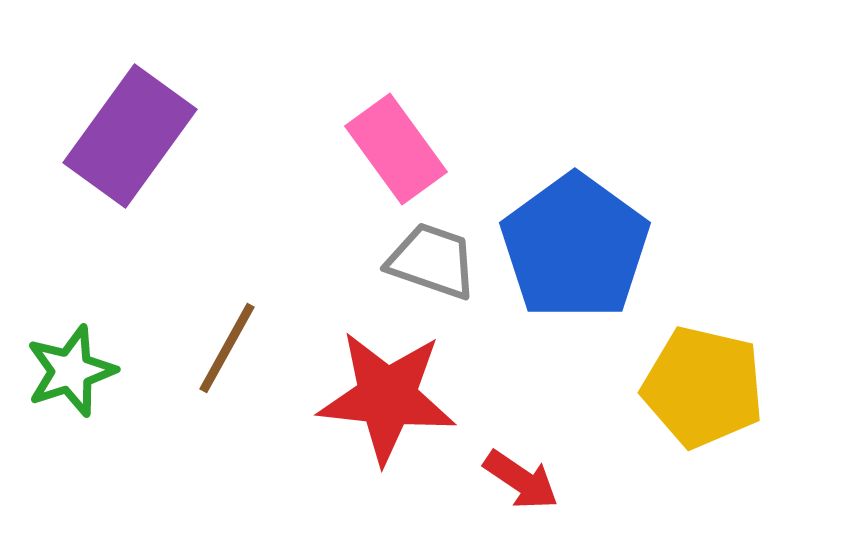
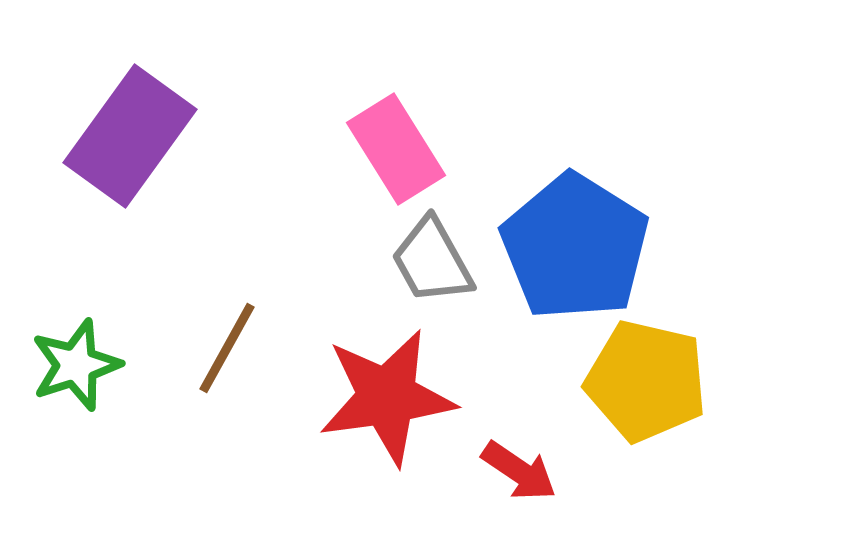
pink rectangle: rotated 4 degrees clockwise
blue pentagon: rotated 4 degrees counterclockwise
gray trapezoid: rotated 138 degrees counterclockwise
green star: moved 5 px right, 6 px up
yellow pentagon: moved 57 px left, 6 px up
red star: rotated 14 degrees counterclockwise
red arrow: moved 2 px left, 9 px up
